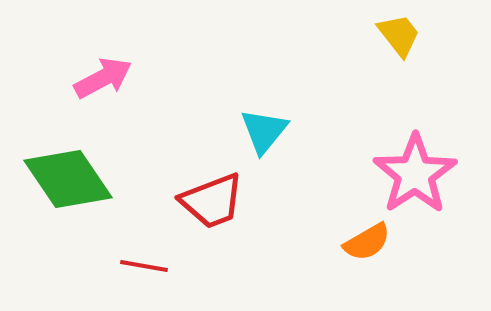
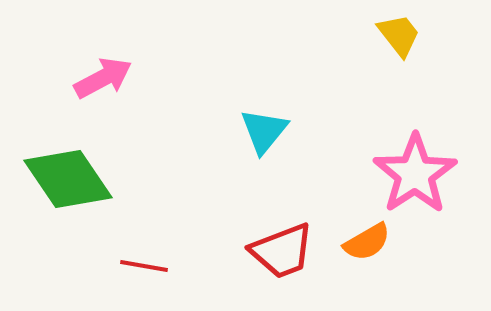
red trapezoid: moved 70 px right, 50 px down
